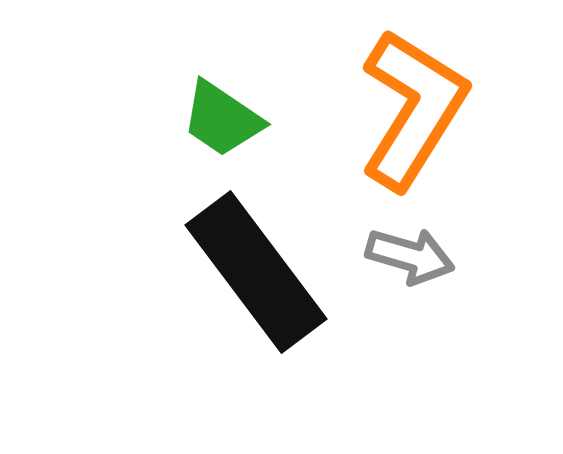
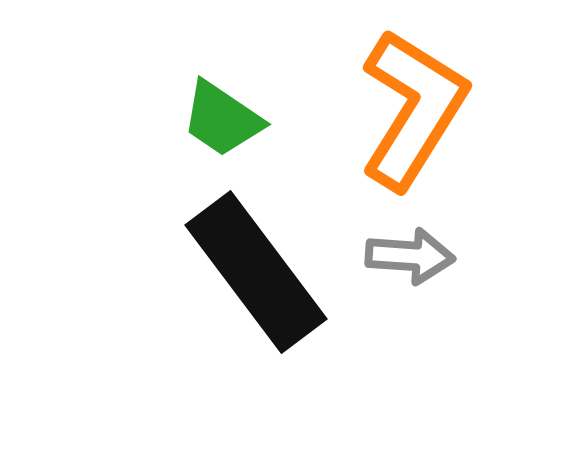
gray arrow: rotated 12 degrees counterclockwise
